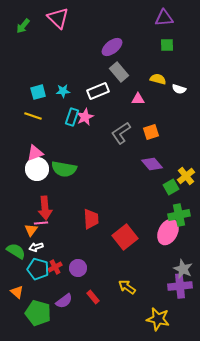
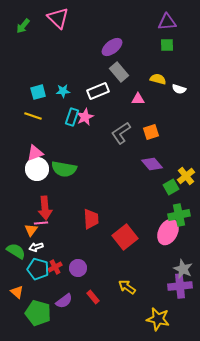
purple triangle at (164, 18): moved 3 px right, 4 px down
